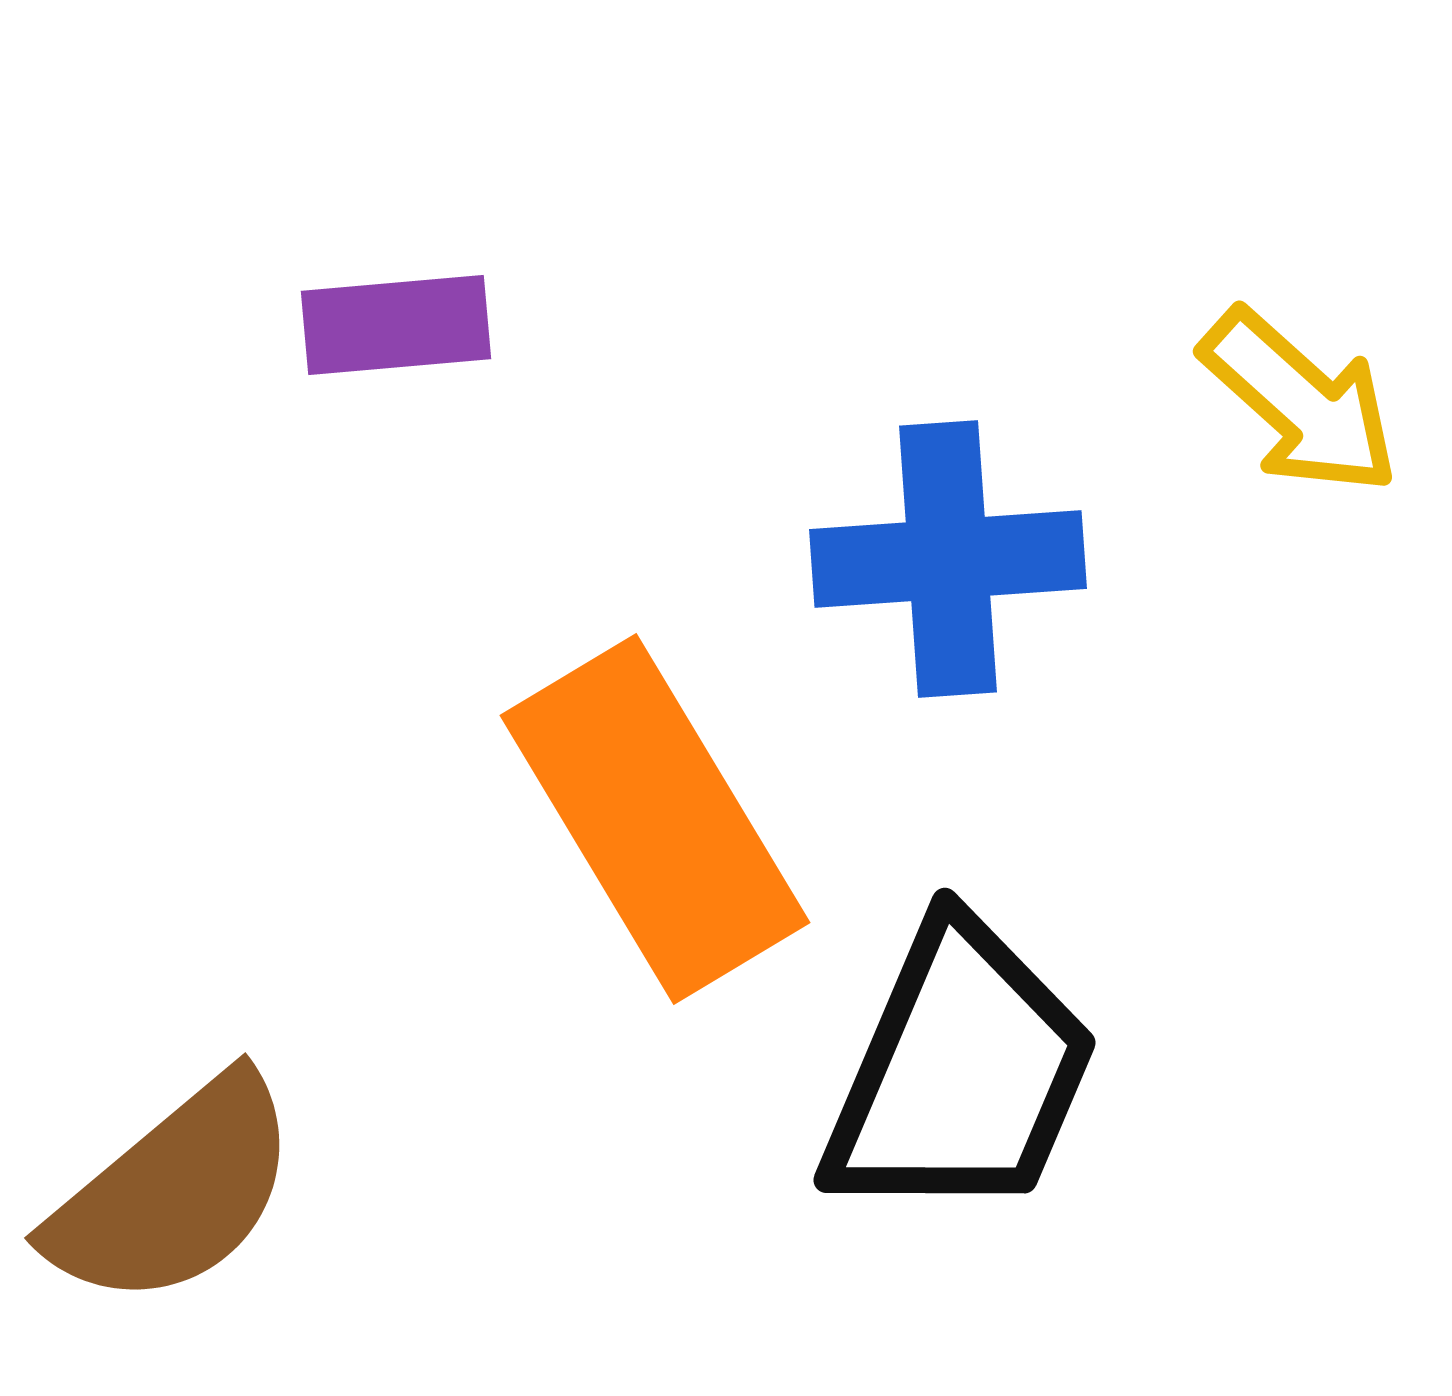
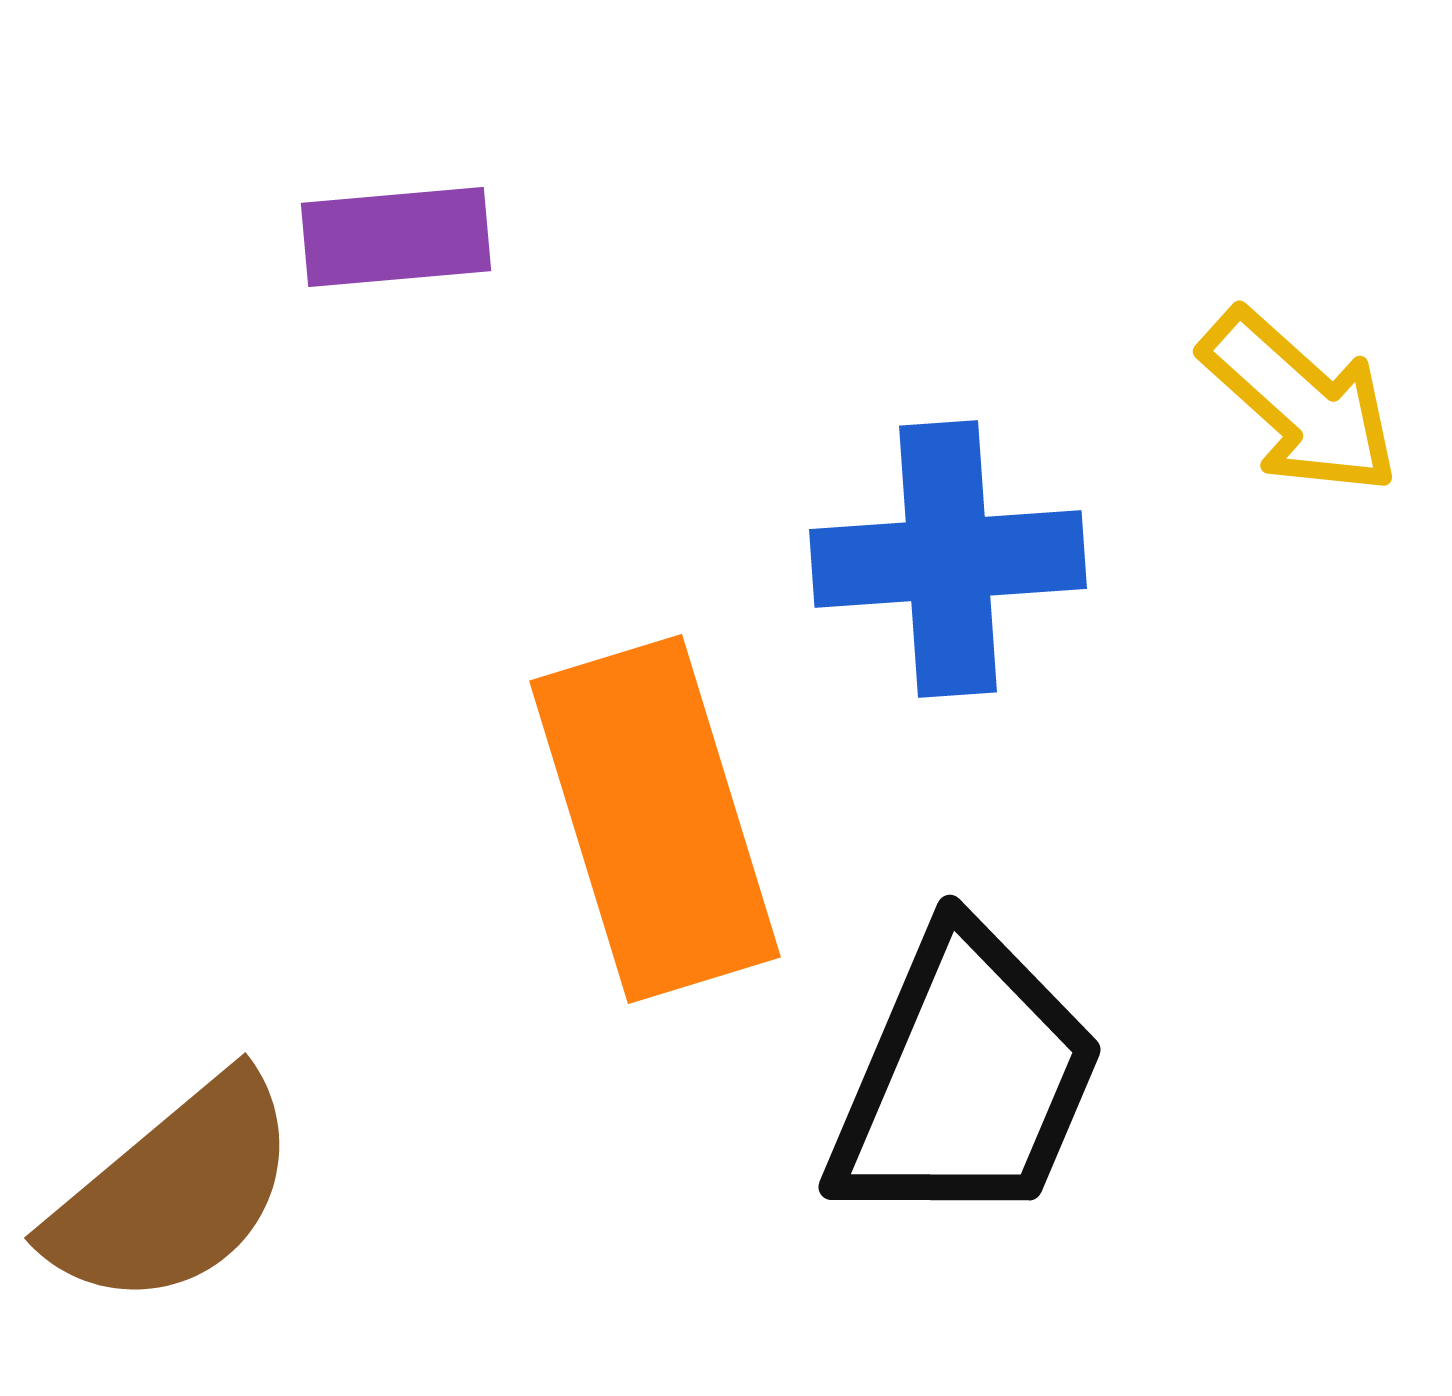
purple rectangle: moved 88 px up
orange rectangle: rotated 14 degrees clockwise
black trapezoid: moved 5 px right, 7 px down
